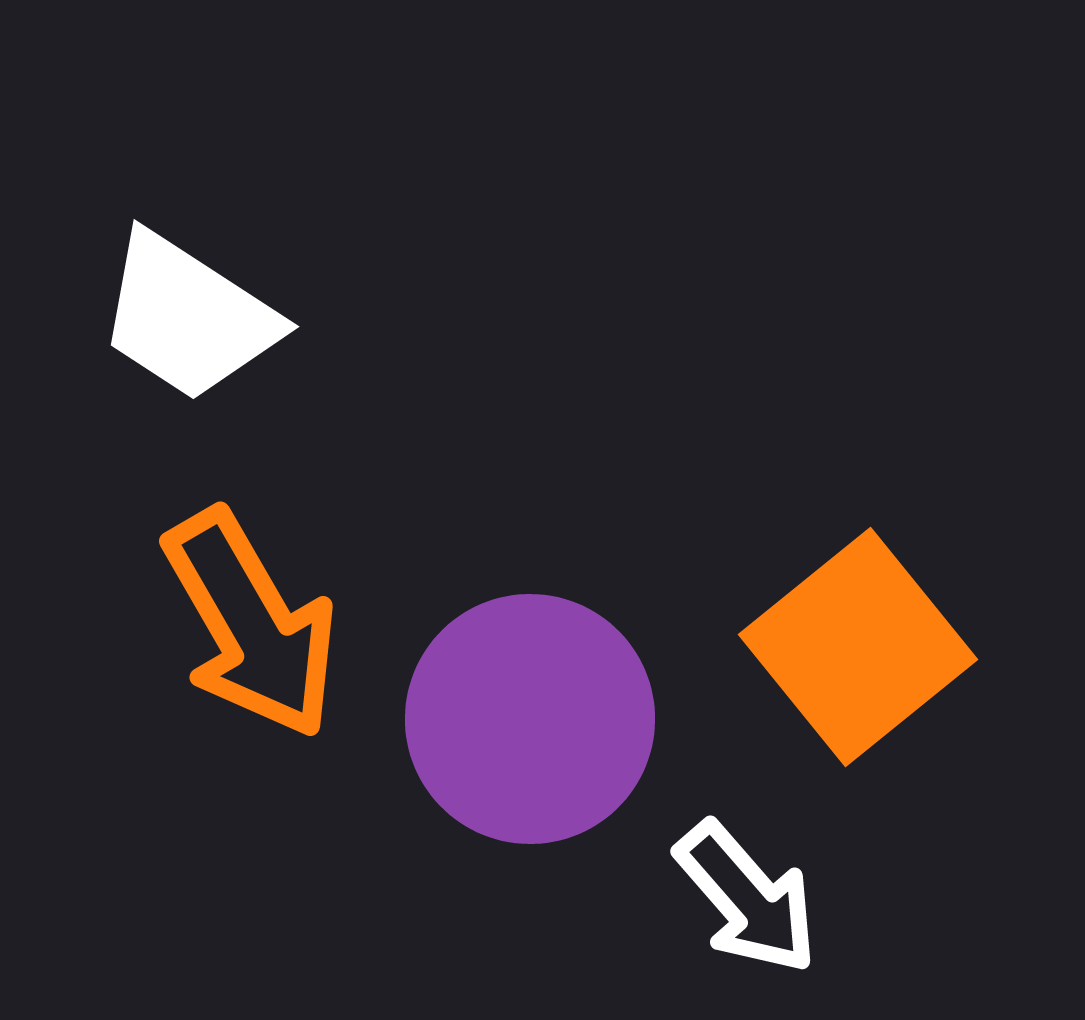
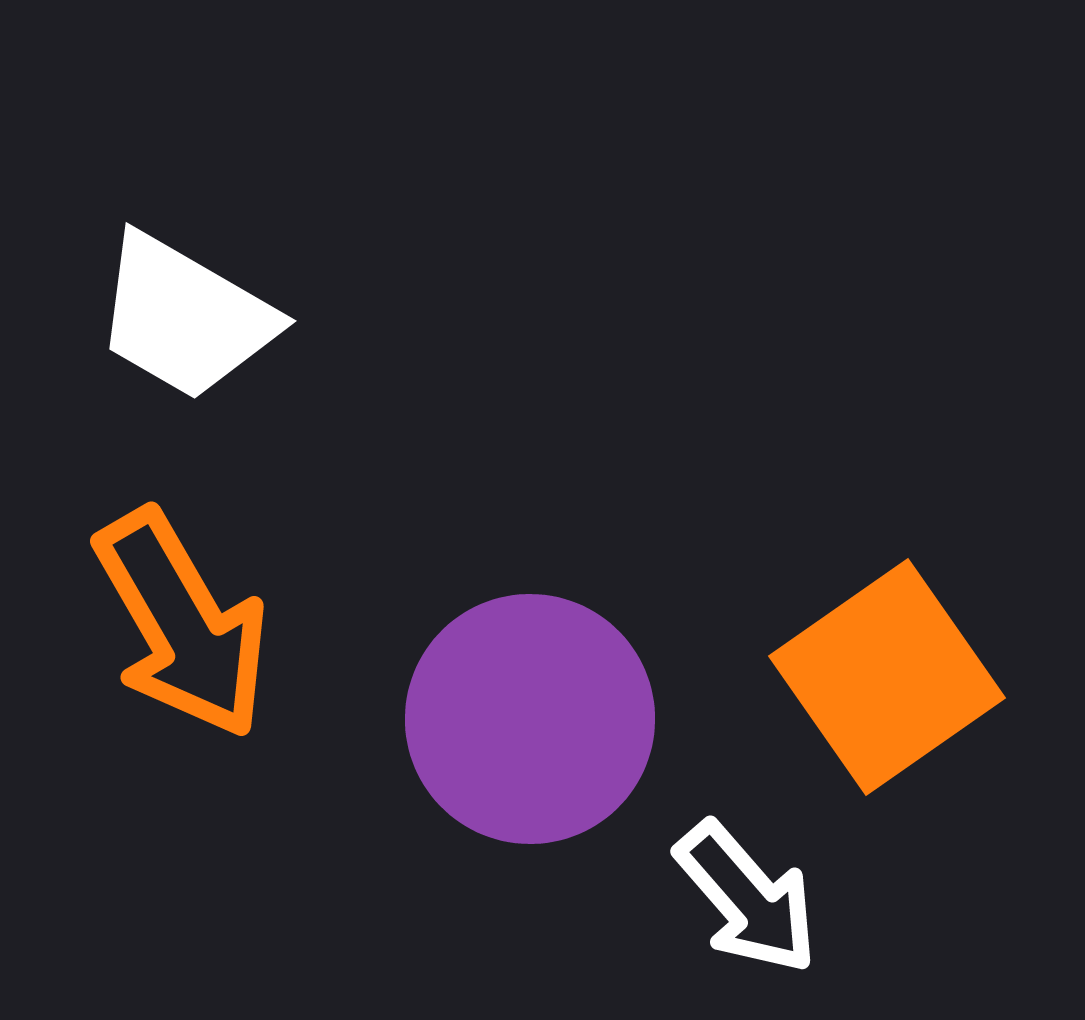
white trapezoid: moved 3 px left; rotated 3 degrees counterclockwise
orange arrow: moved 69 px left
orange square: moved 29 px right, 30 px down; rotated 4 degrees clockwise
